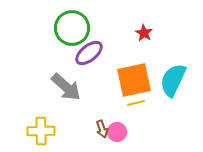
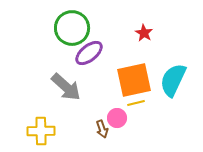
pink circle: moved 14 px up
